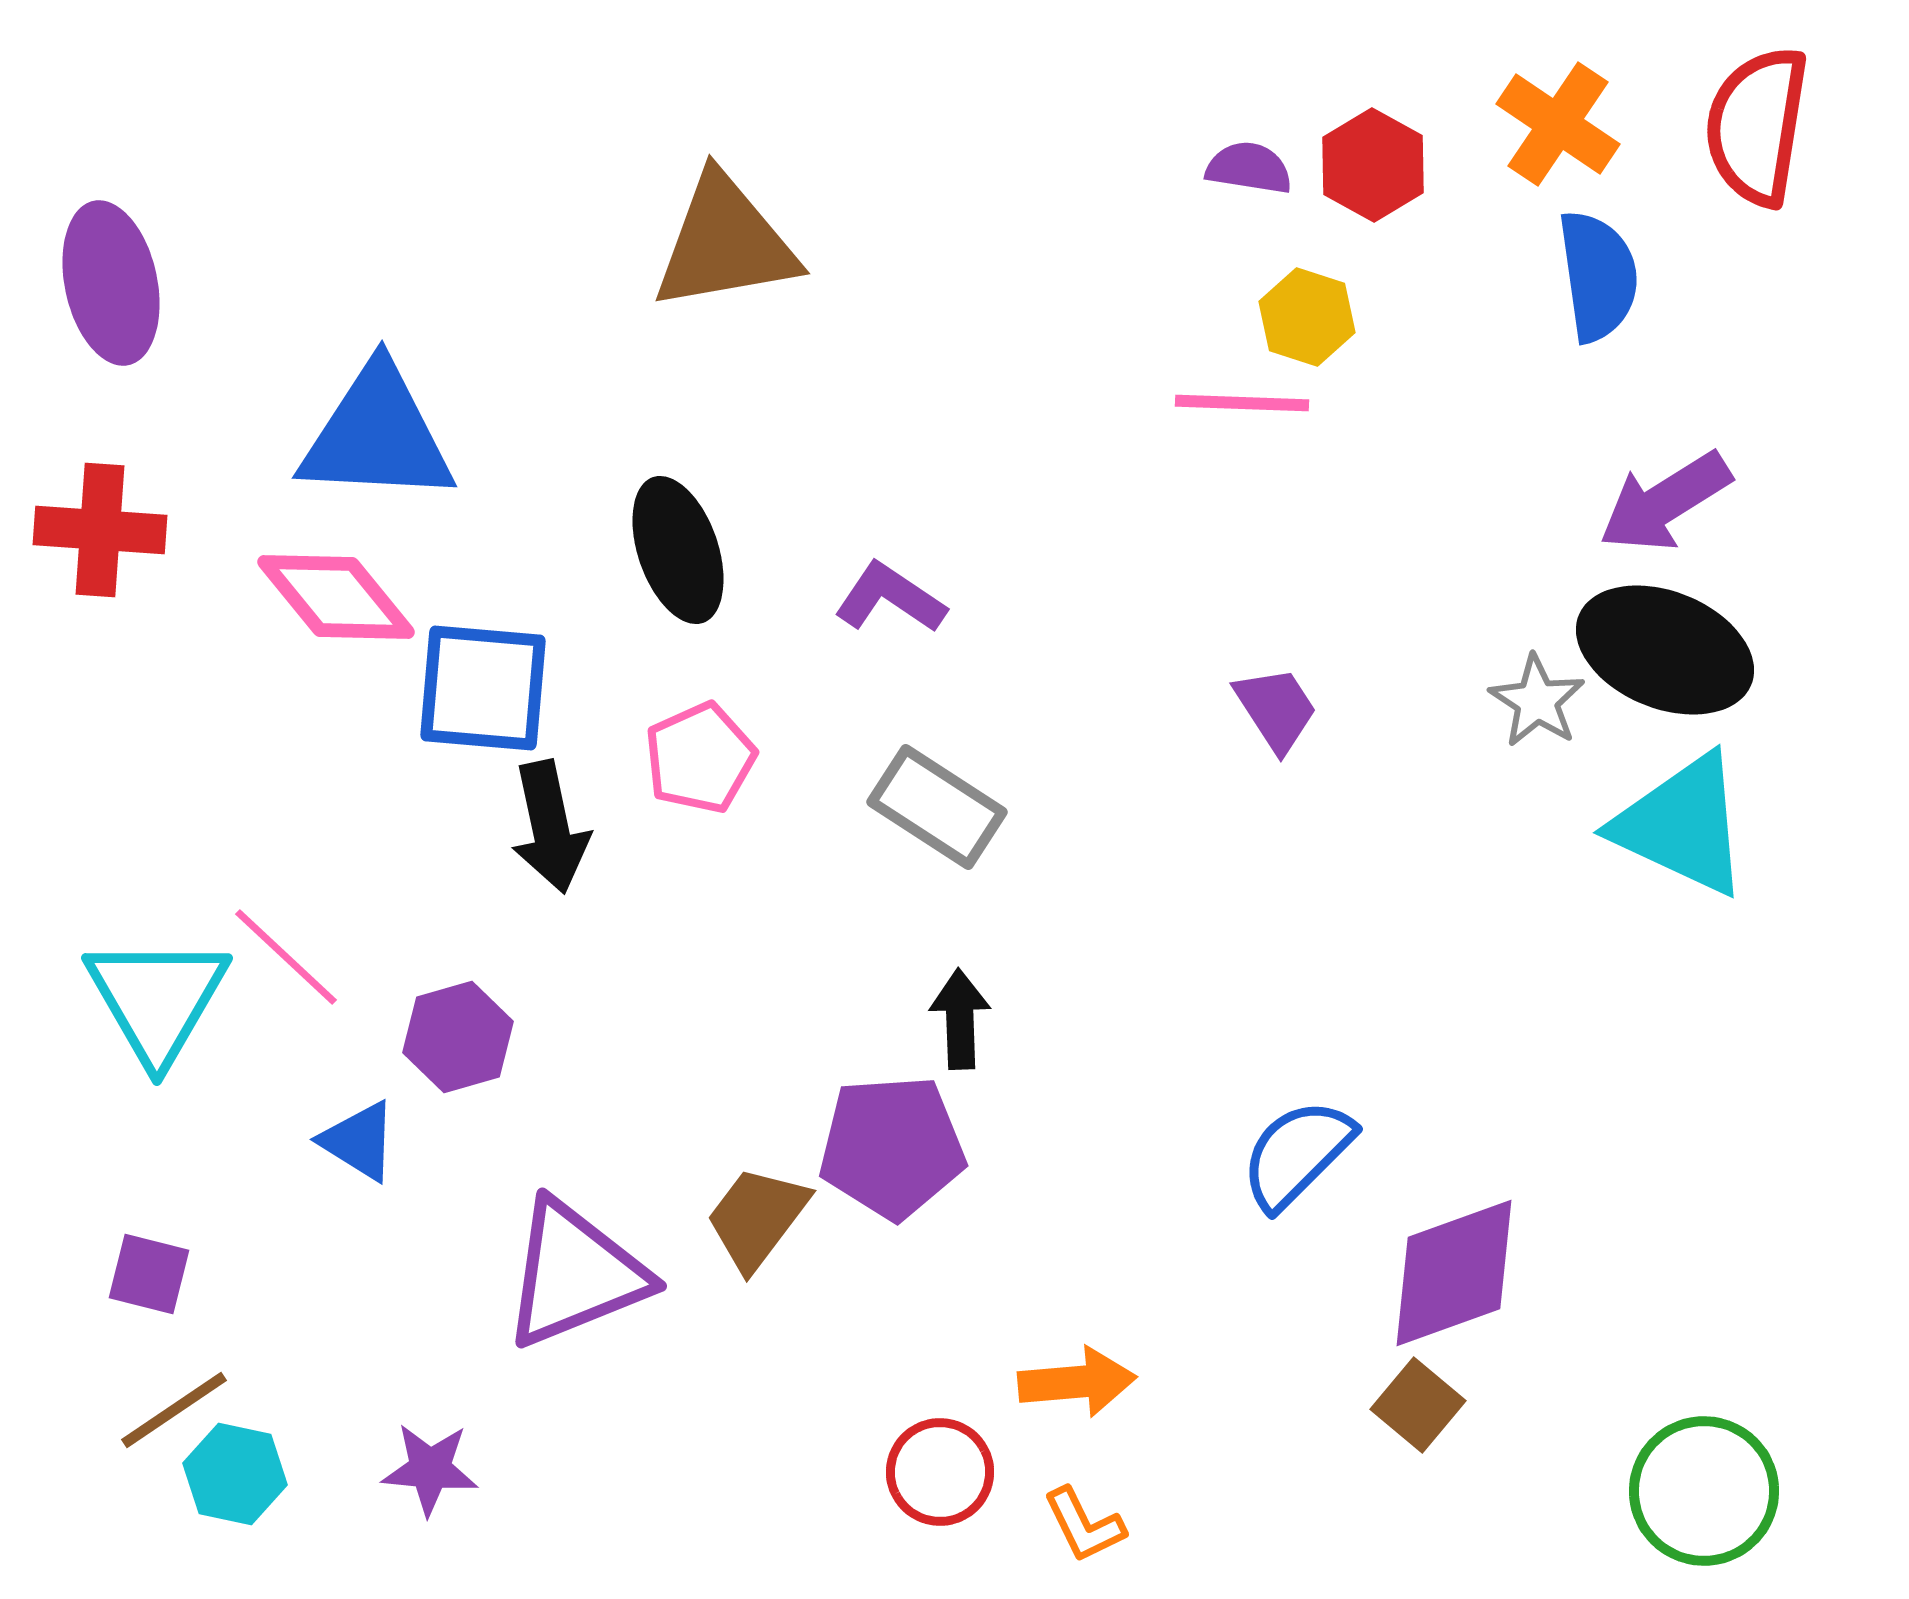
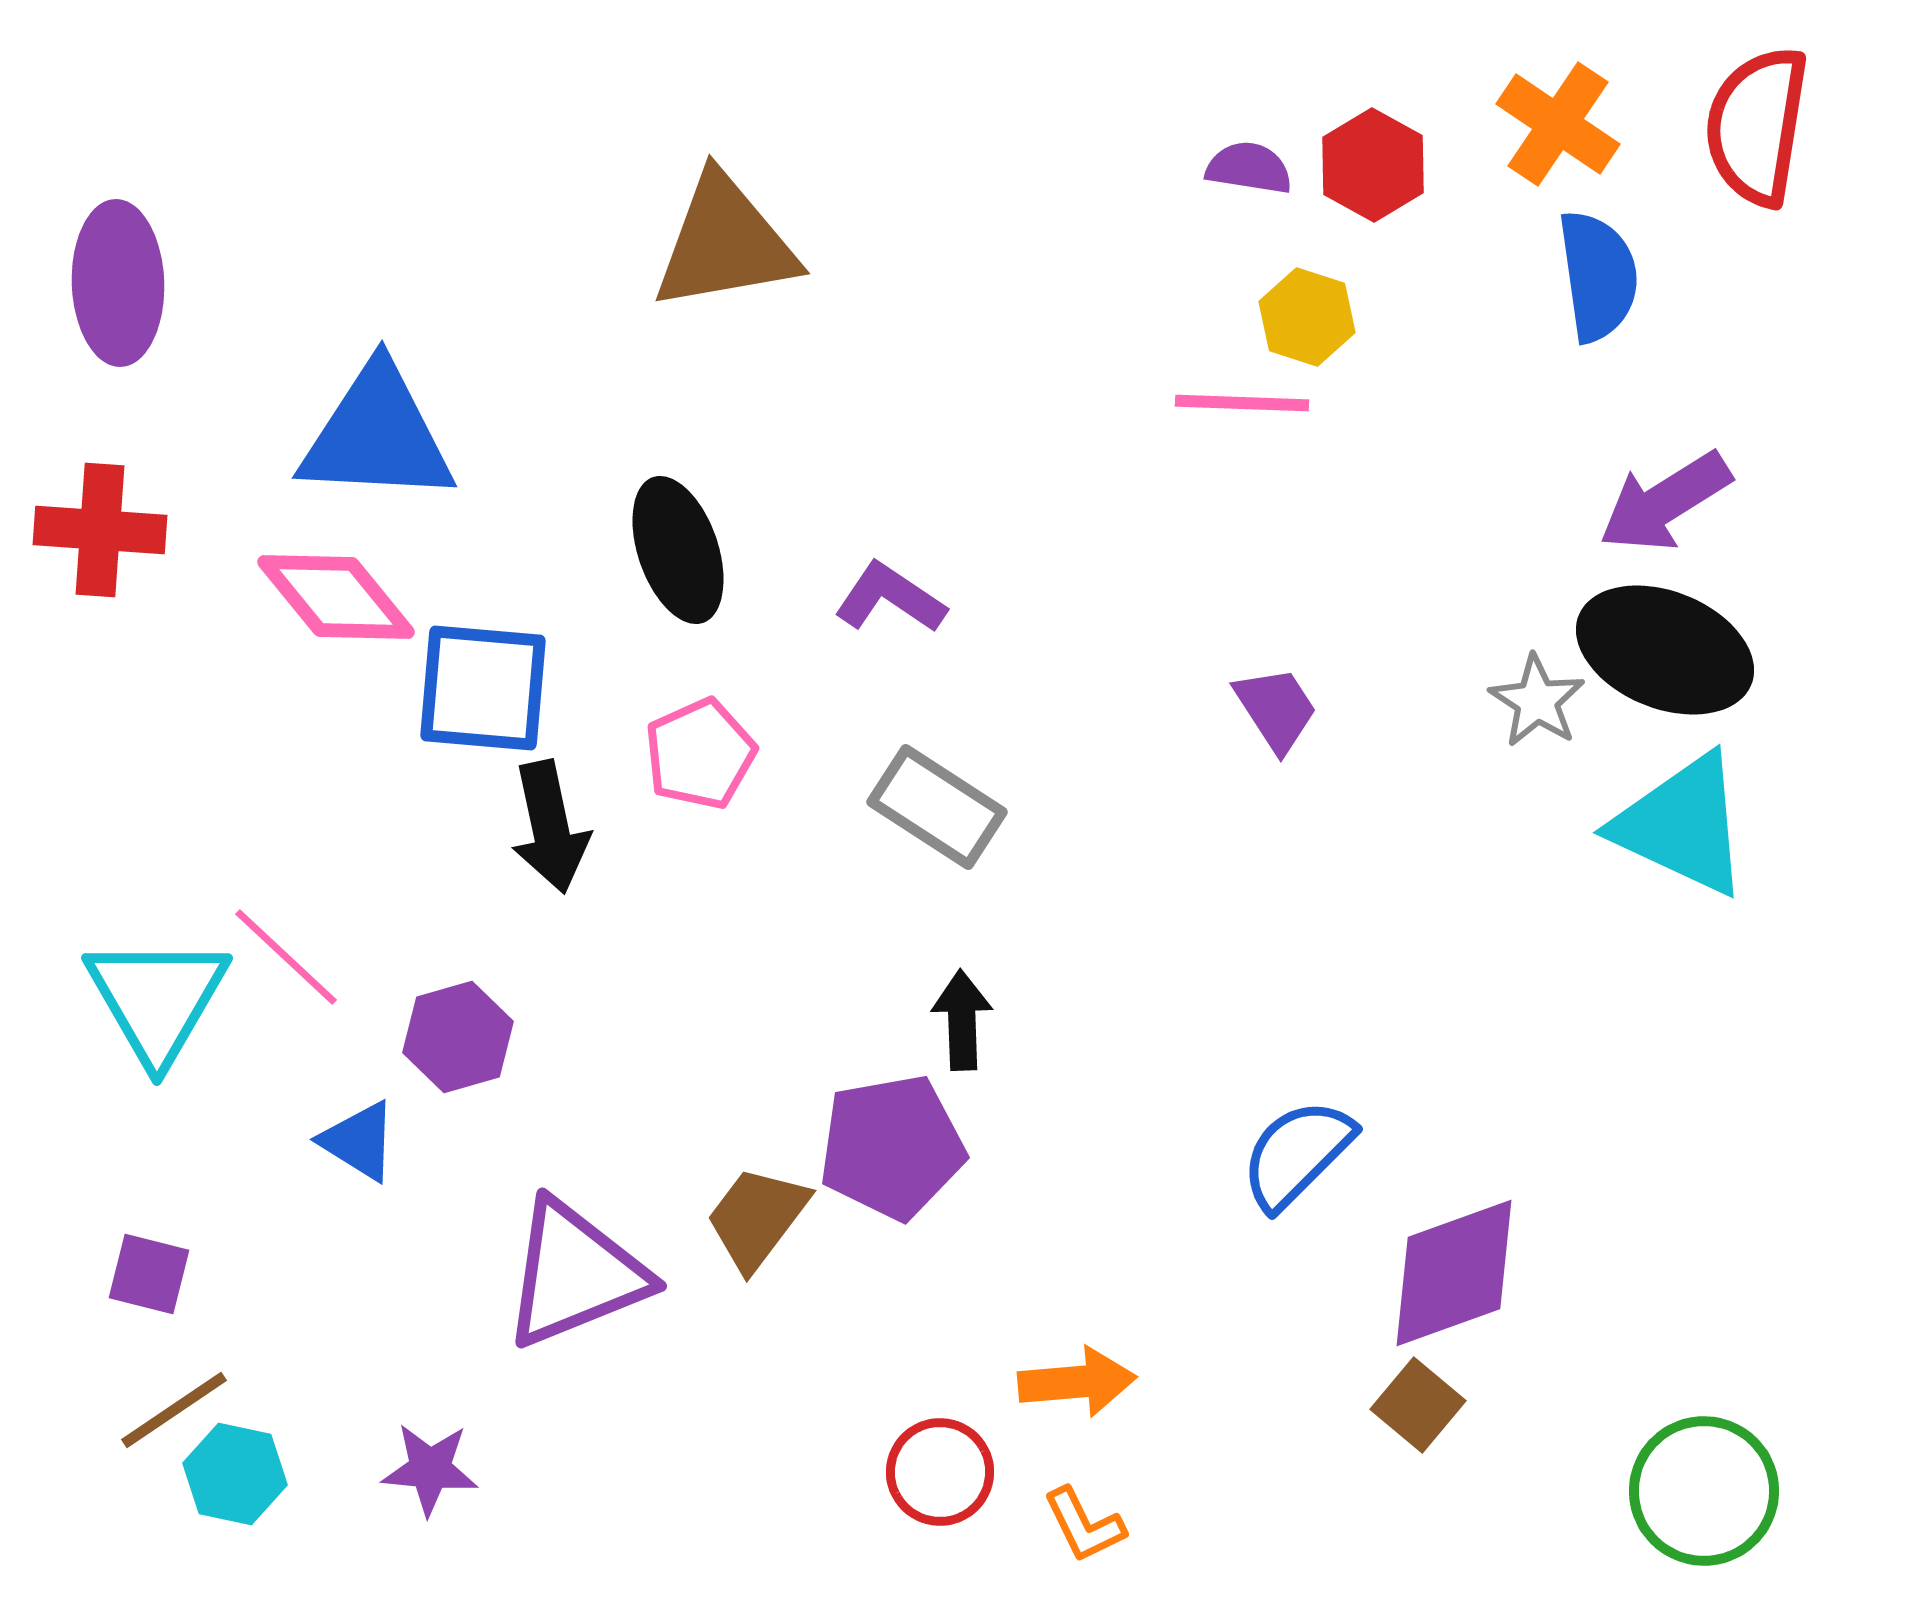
purple ellipse at (111, 283): moved 7 px right; rotated 10 degrees clockwise
pink pentagon at (700, 758): moved 4 px up
black arrow at (960, 1019): moved 2 px right, 1 px down
purple pentagon at (892, 1147): rotated 6 degrees counterclockwise
